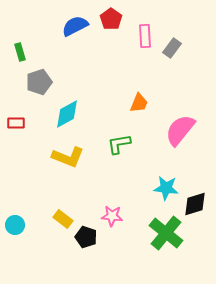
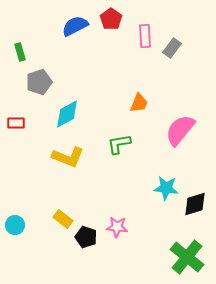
pink star: moved 5 px right, 11 px down
green cross: moved 21 px right, 24 px down
